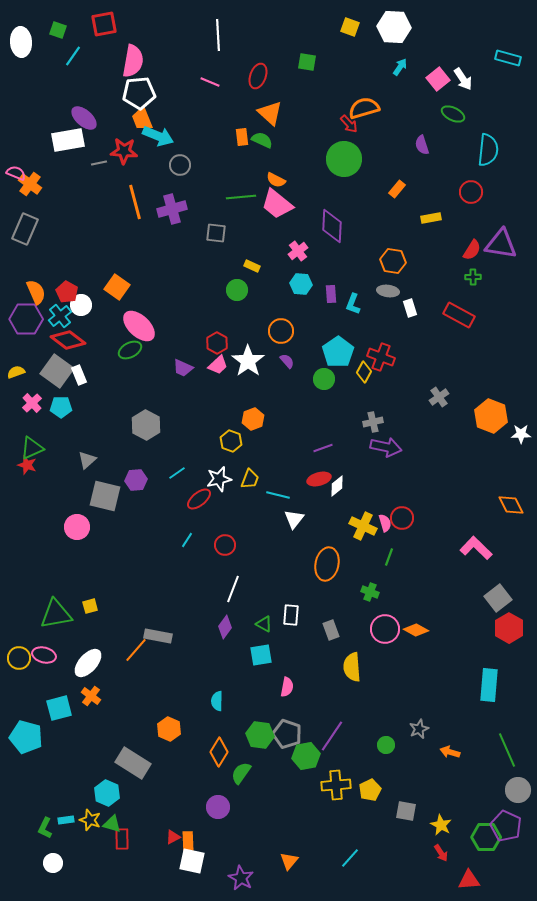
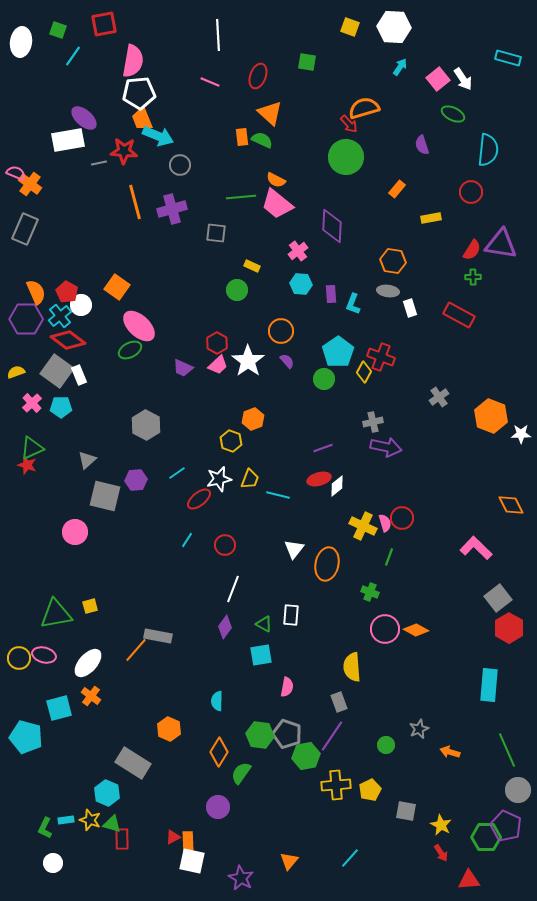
white ellipse at (21, 42): rotated 12 degrees clockwise
green circle at (344, 159): moved 2 px right, 2 px up
white triangle at (294, 519): moved 30 px down
pink circle at (77, 527): moved 2 px left, 5 px down
gray rectangle at (331, 630): moved 8 px right, 72 px down
